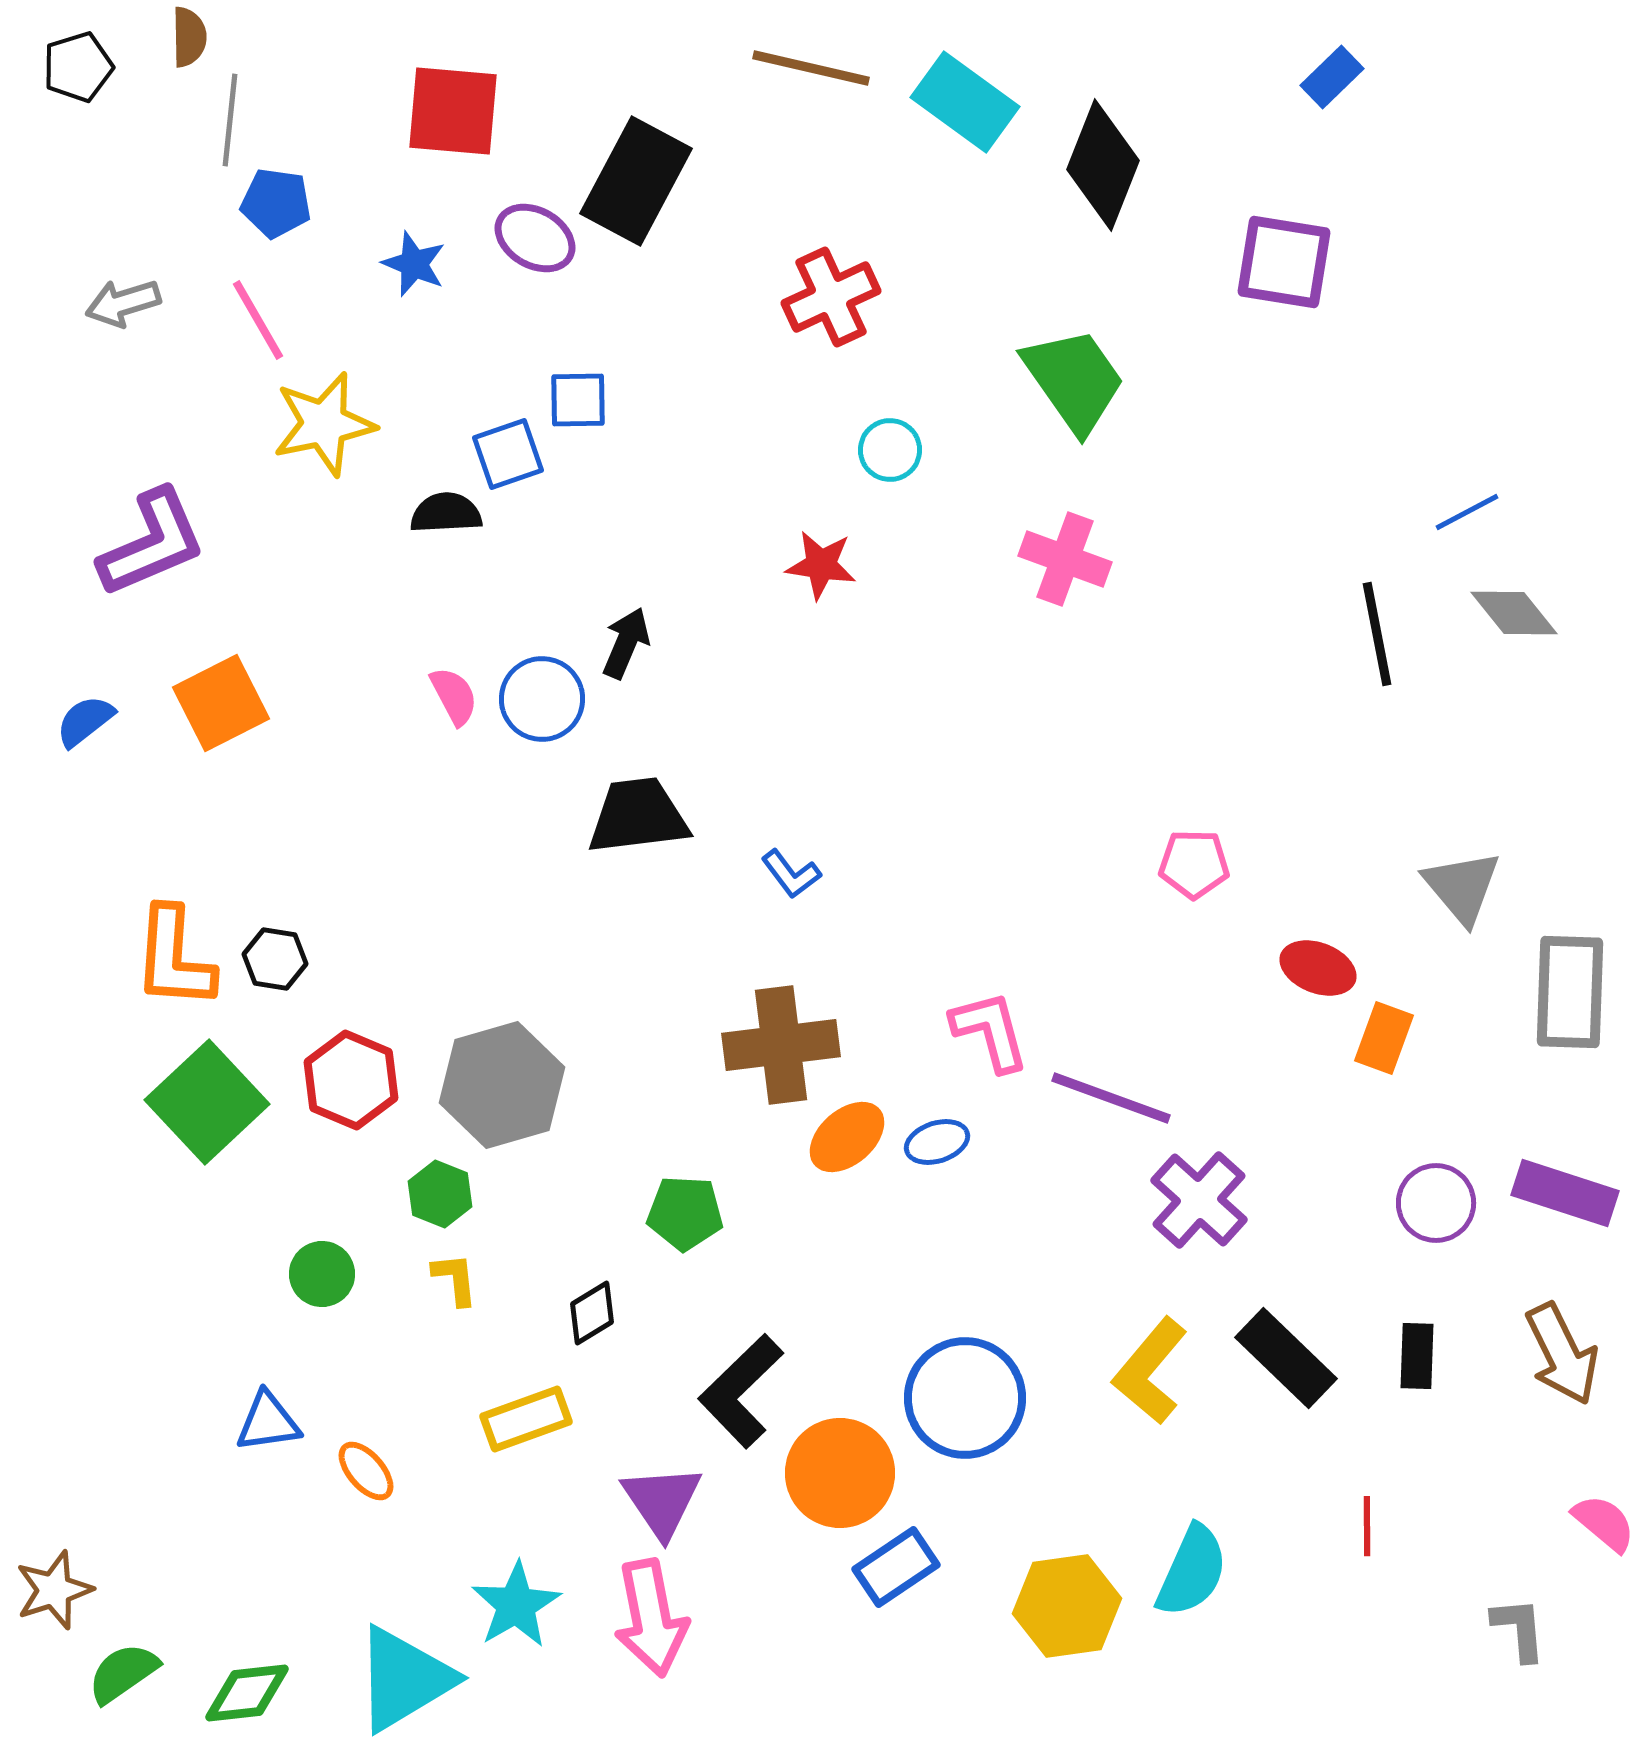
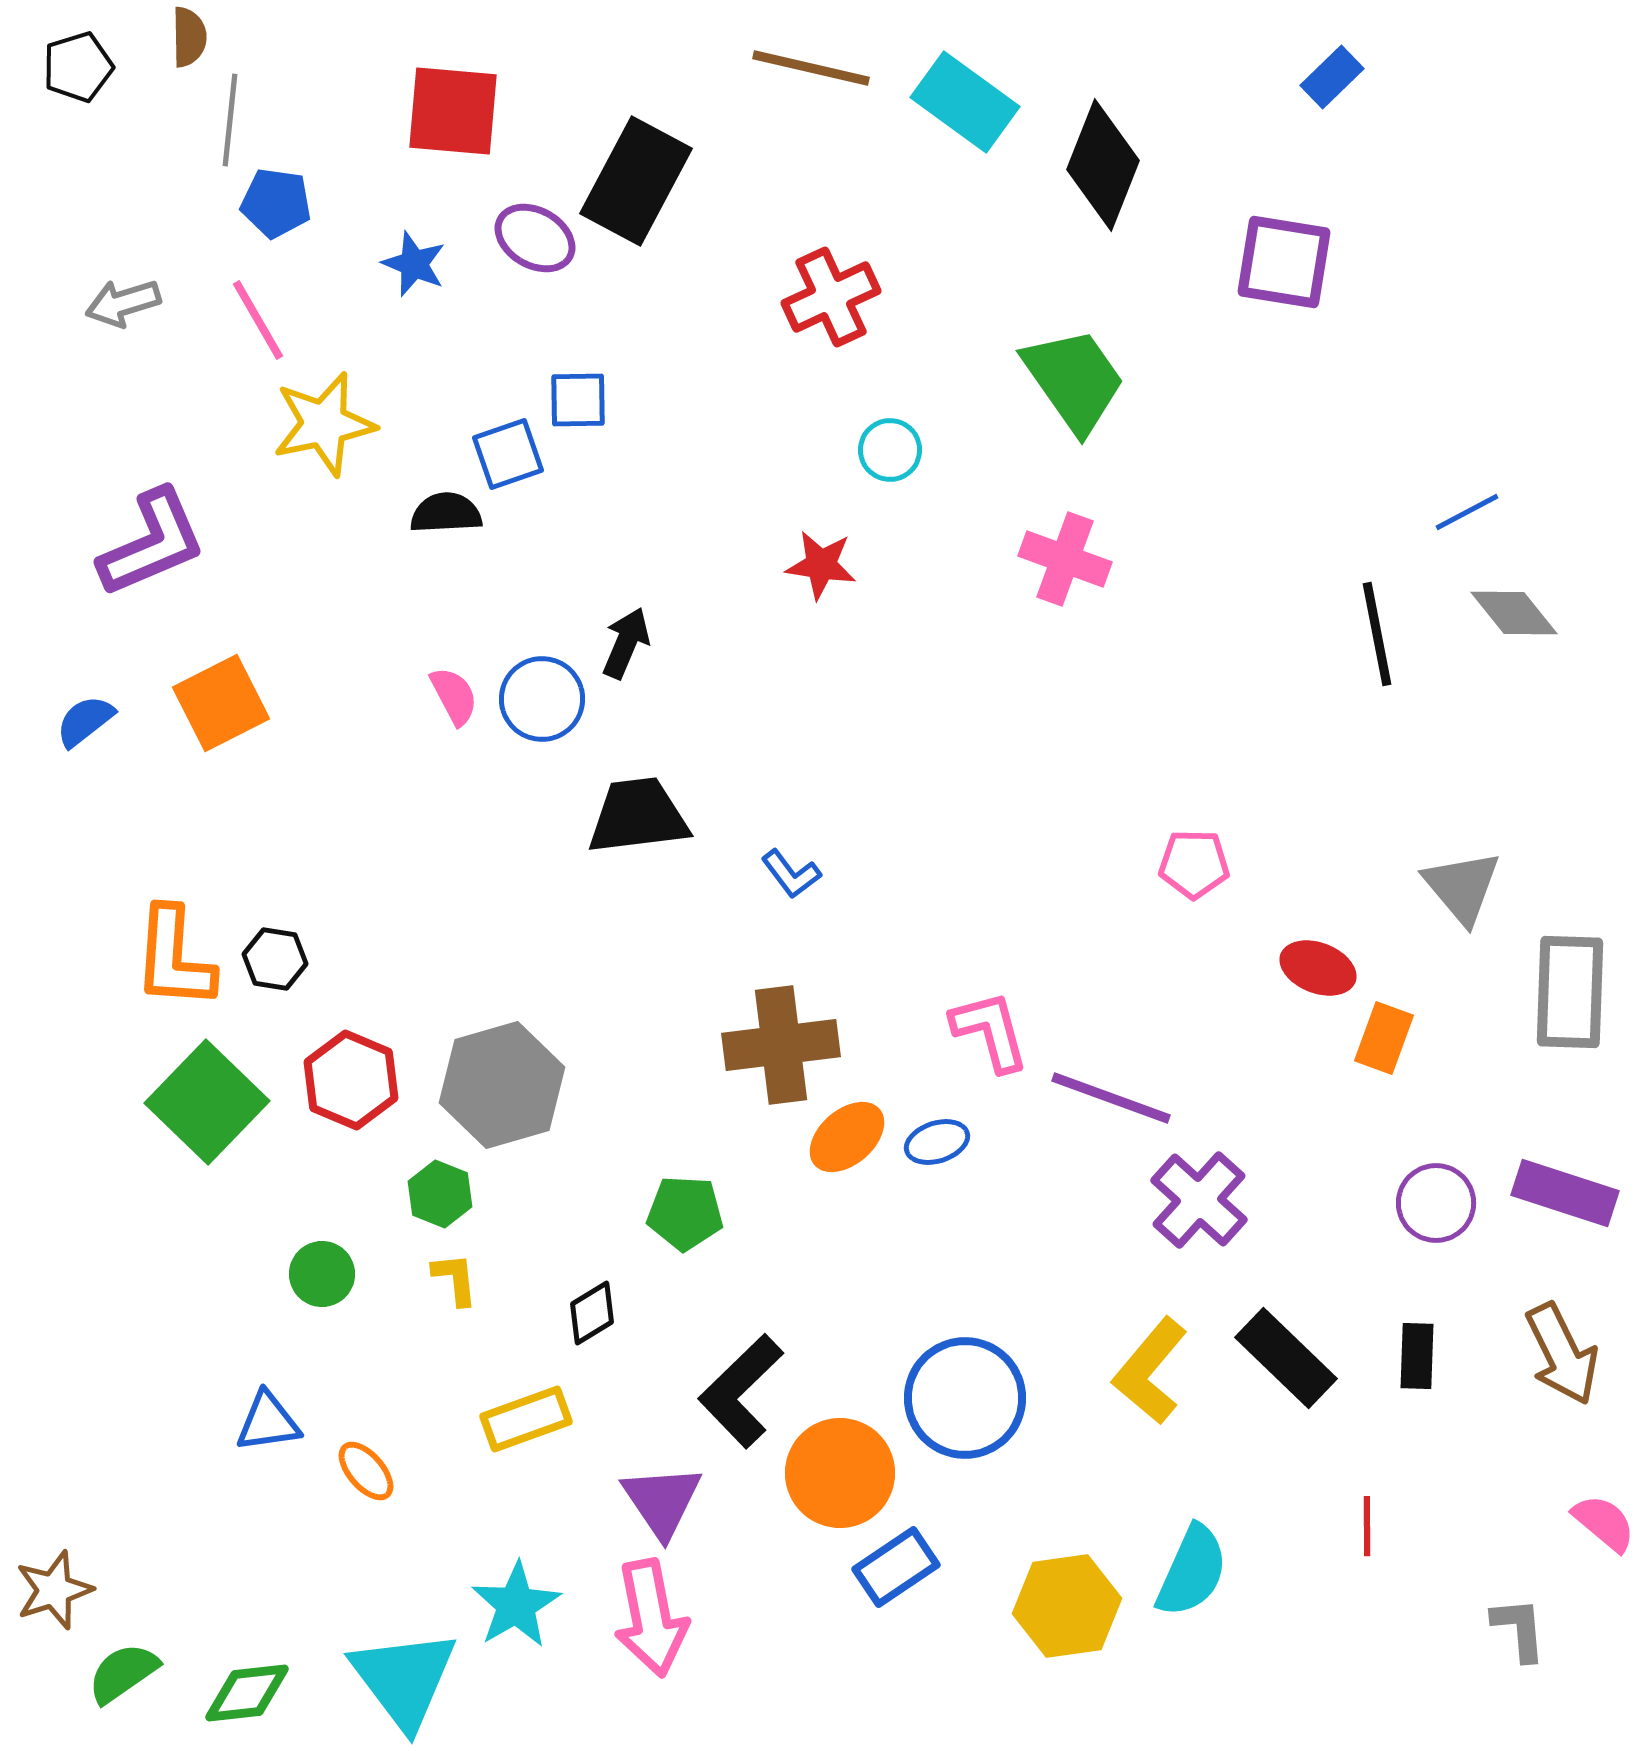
green square at (207, 1102): rotated 3 degrees counterclockwise
cyan triangle at (404, 1679): rotated 36 degrees counterclockwise
